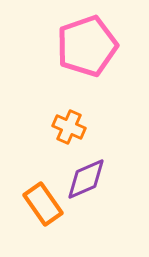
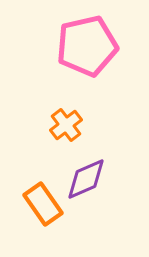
pink pentagon: rotated 6 degrees clockwise
orange cross: moved 3 px left, 2 px up; rotated 28 degrees clockwise
